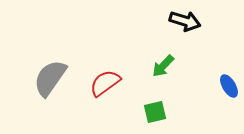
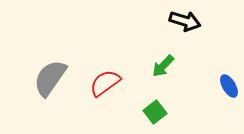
green square: rotated 25 degrees counterclockwise
